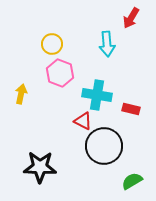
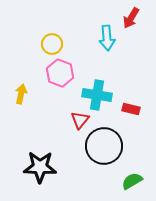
cyan arrow: moved 6 px up
red triangle: moved 3 px left, 1 px up; rotated 42 degrees clockwise
